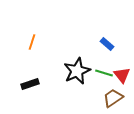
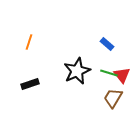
orange line: moved 3 px left
green line: moved 5 px right
brown trapezoid: rotated 25 degrees counterclockwise
